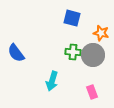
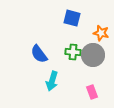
blue semicircle: moved 23 px right, 1 px down
